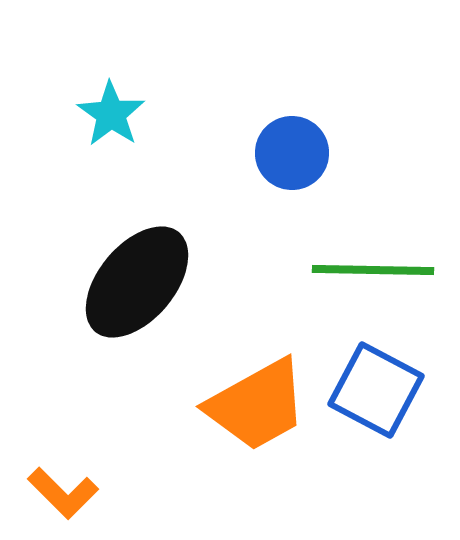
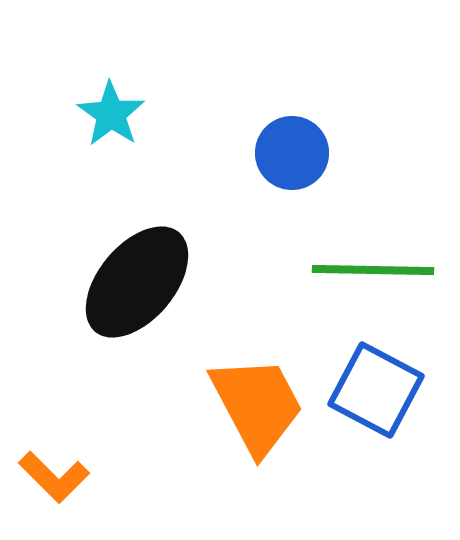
orange trapezoid: rotated 89 degrees counterclockwise
orange L-shape: moved 9 px left, 16 px up
